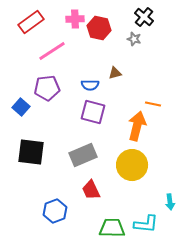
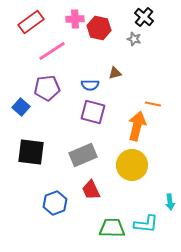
blue hexagon: moved 8 px up
